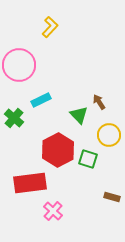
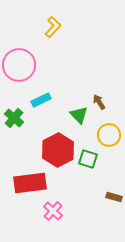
yellow L-shape: moved 3 px right
brown rectangle: moved 2 px right
